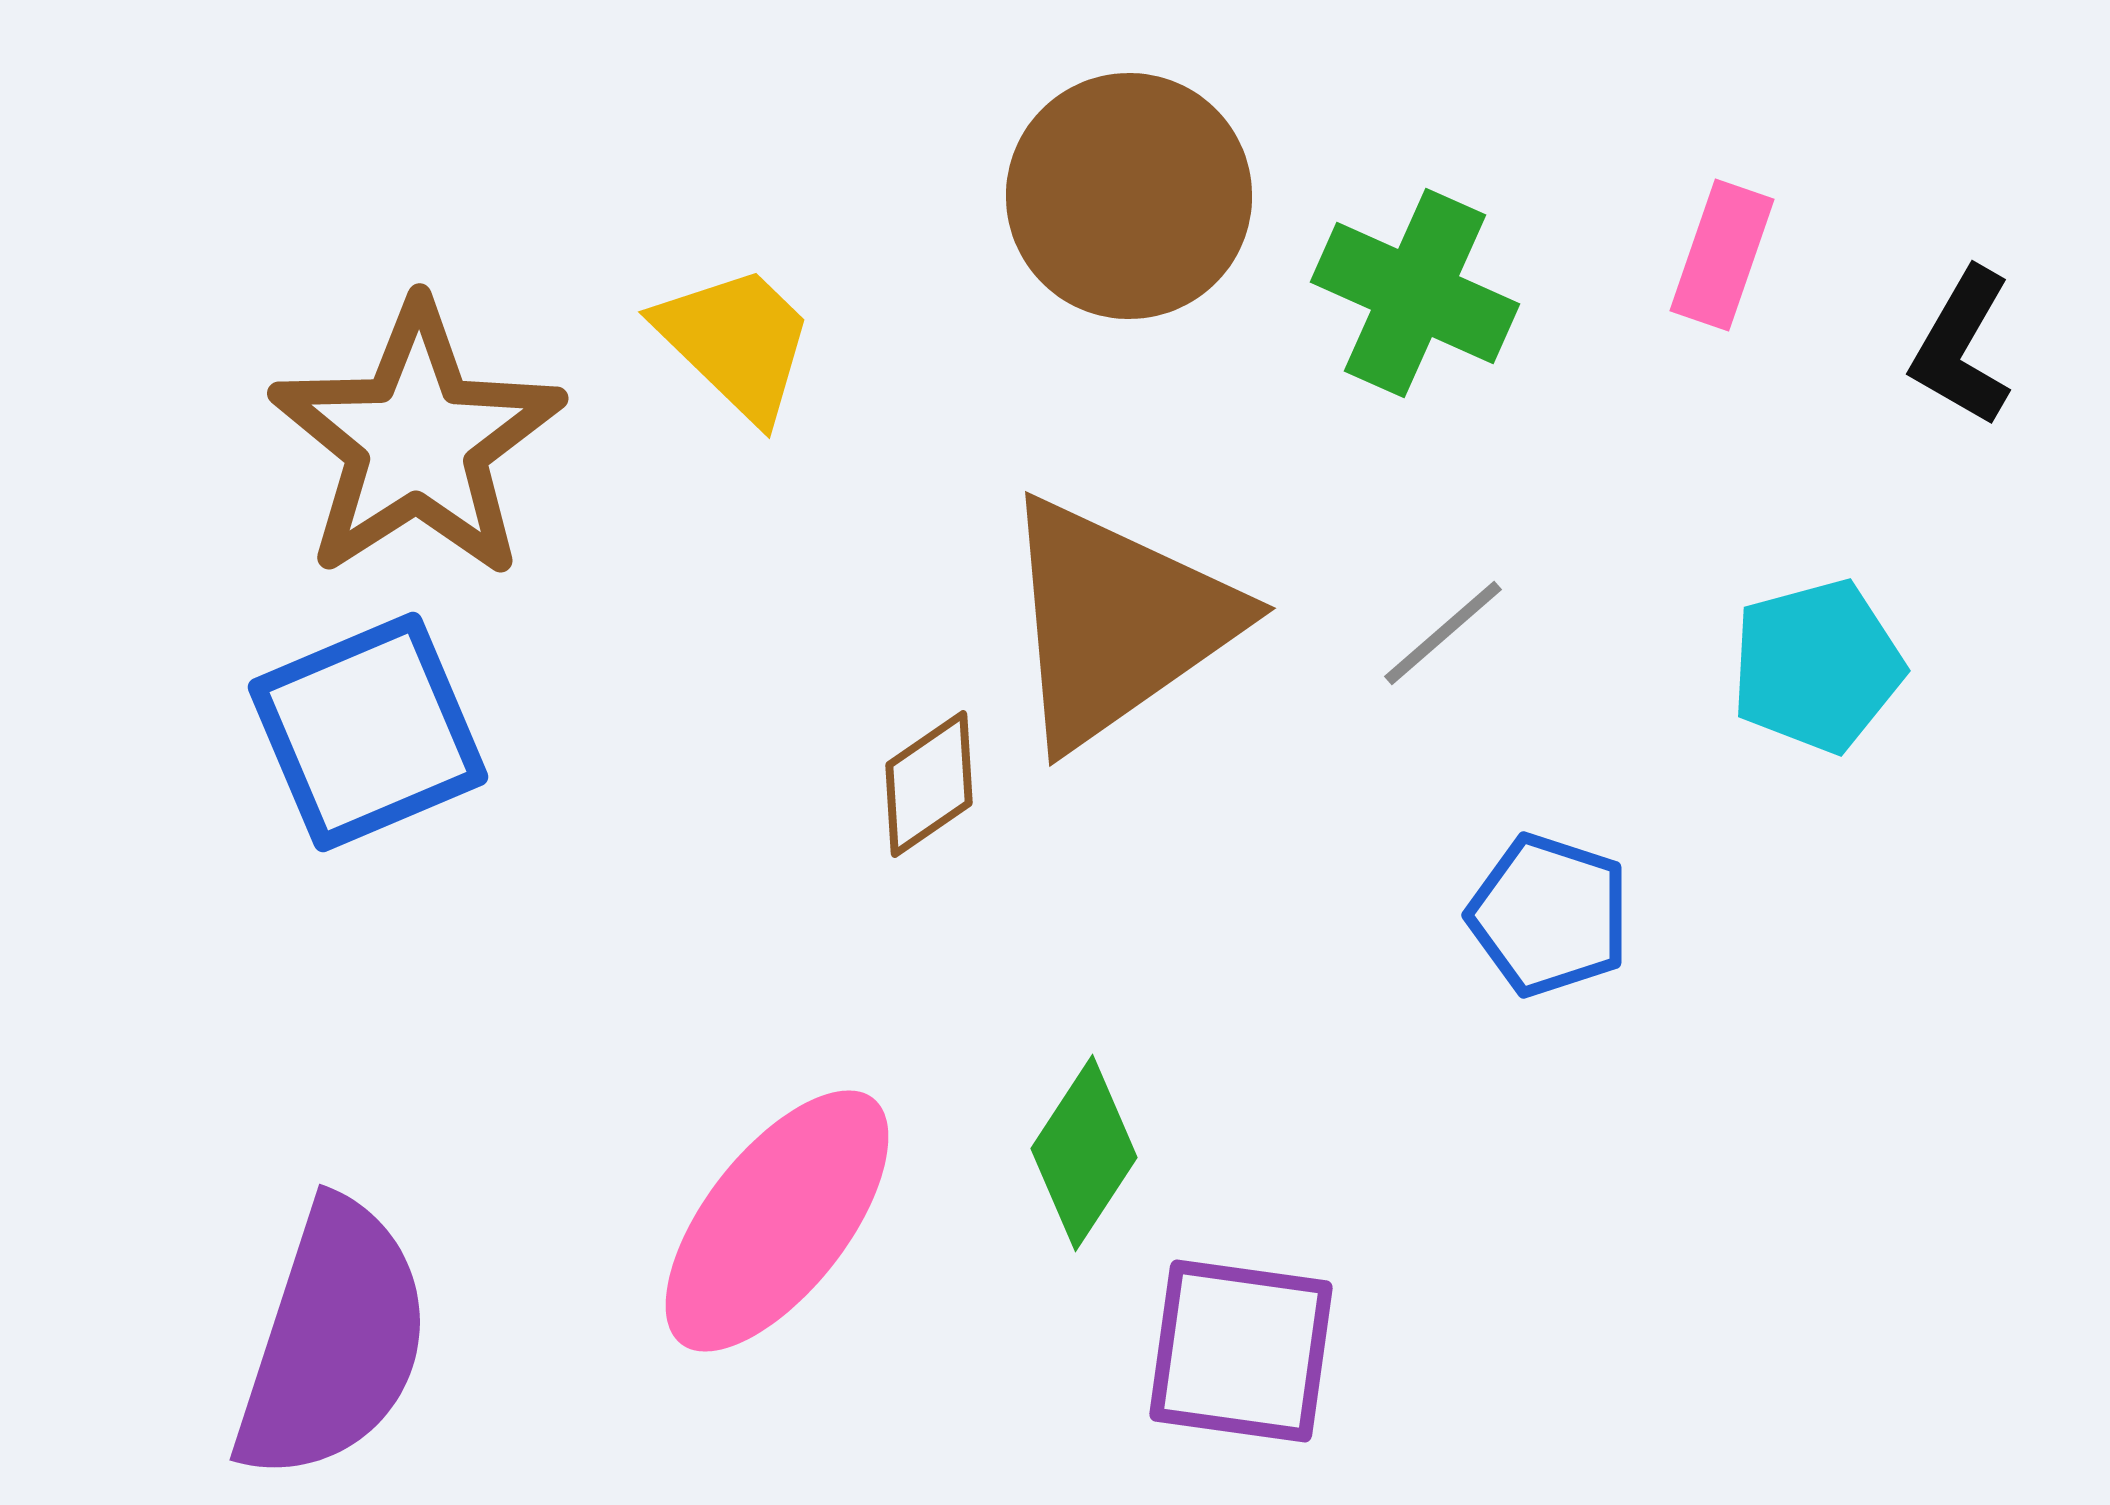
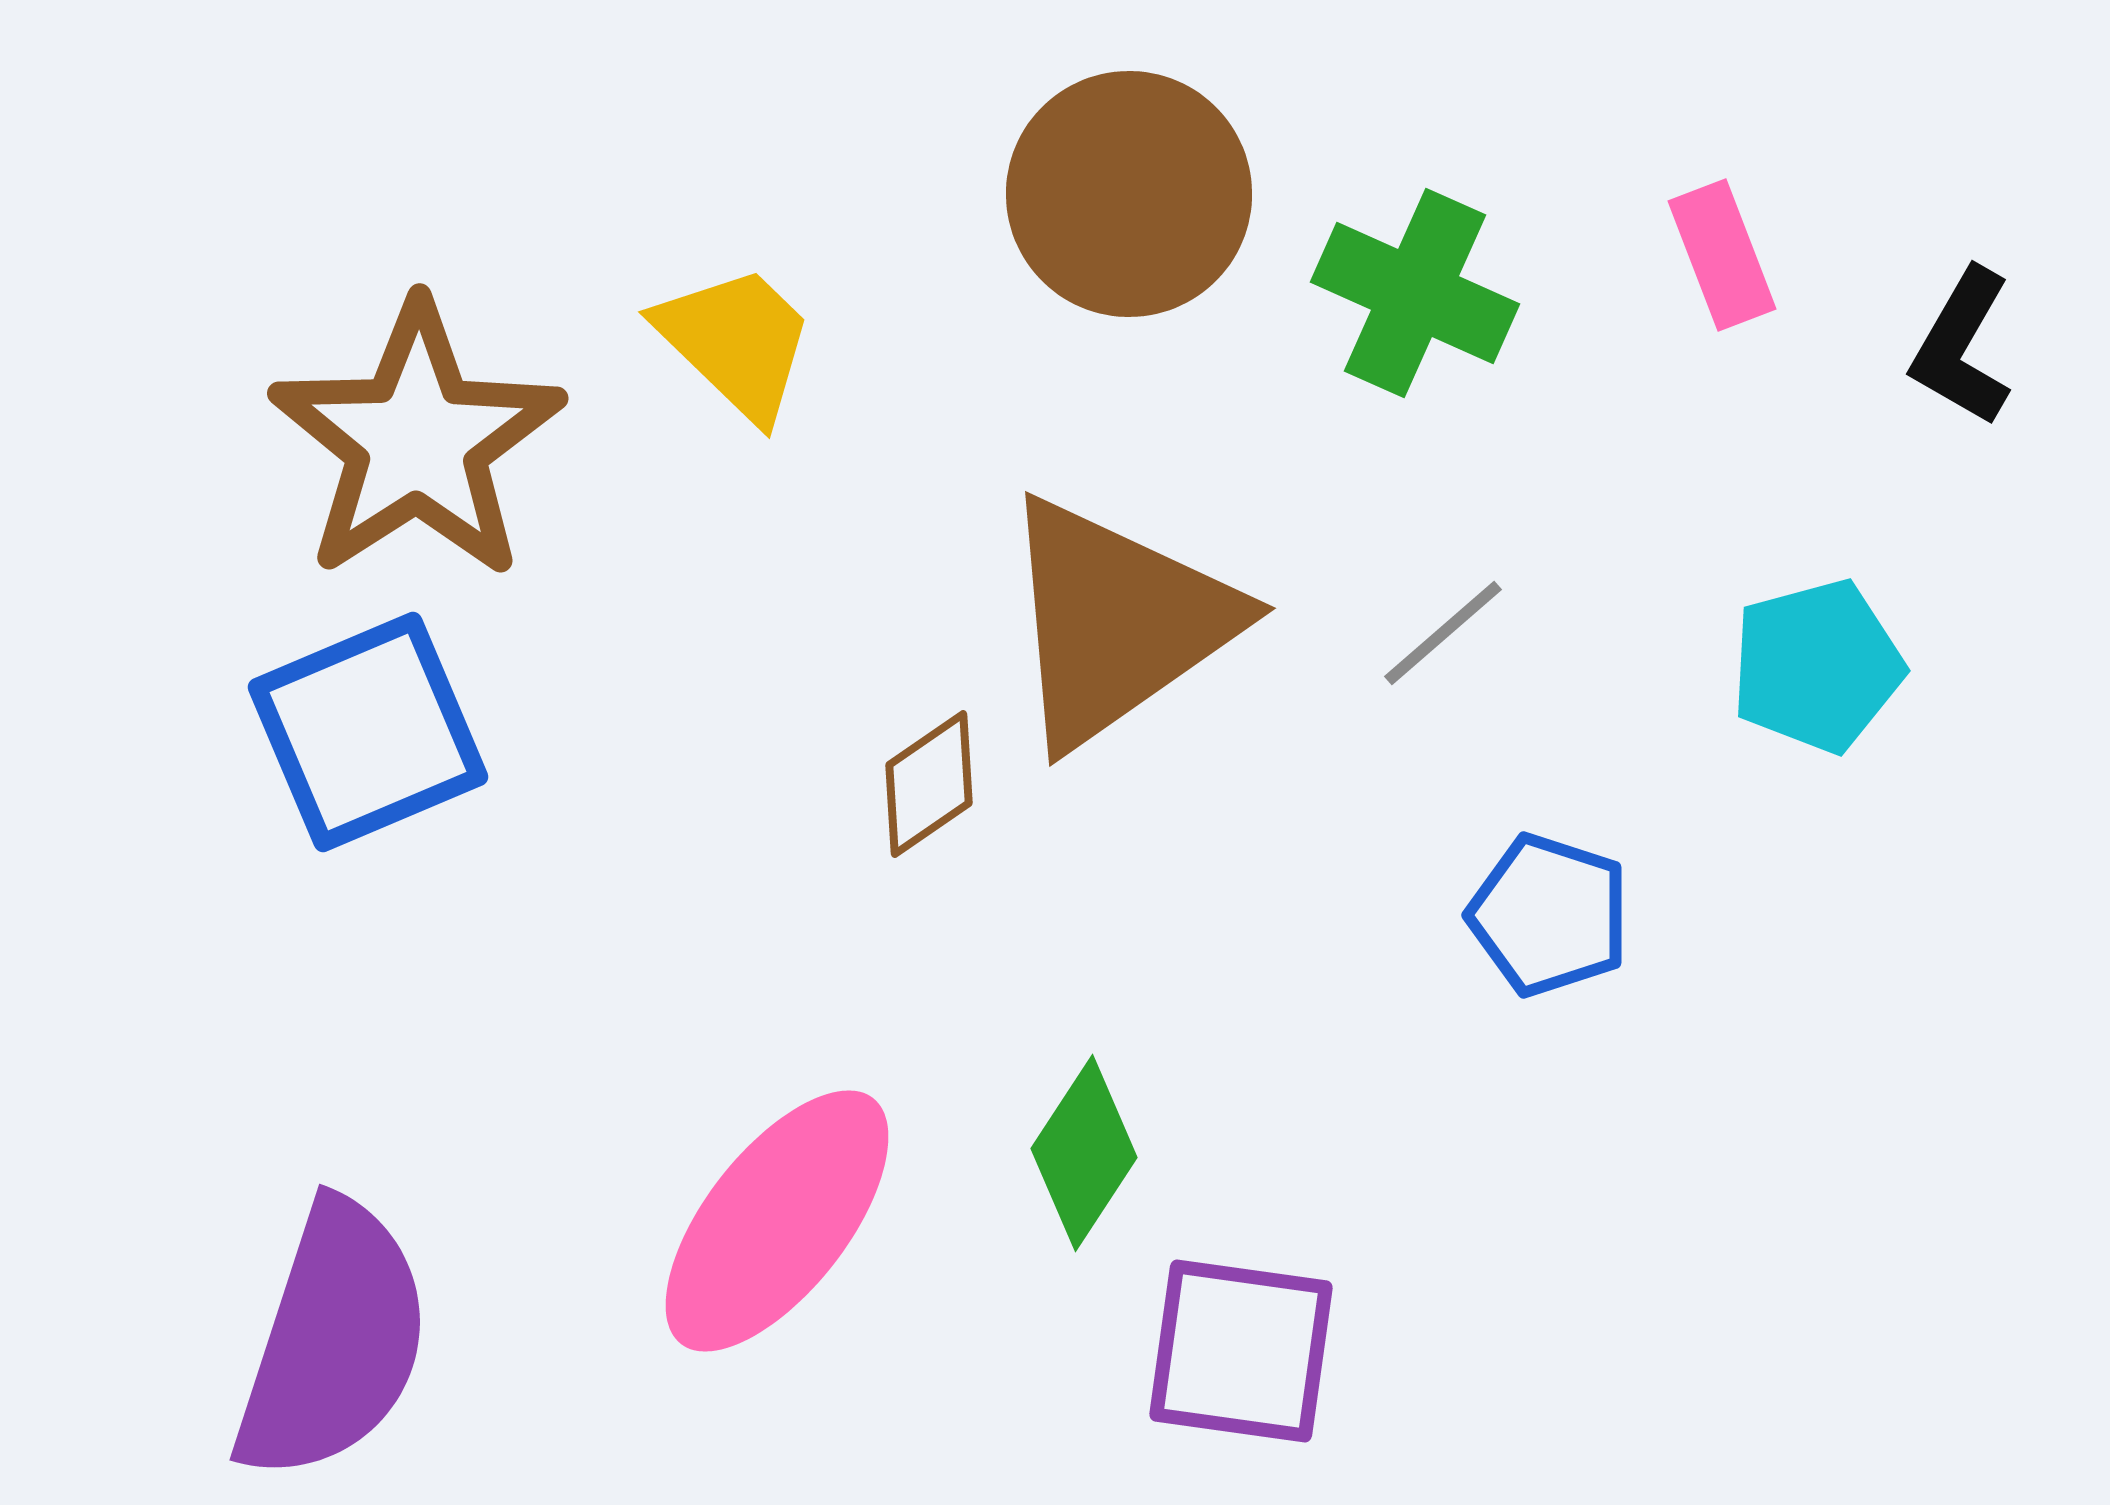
brown circle: moved 2 px up
pink rectangle: rotated 40 degrees counterclockwise
